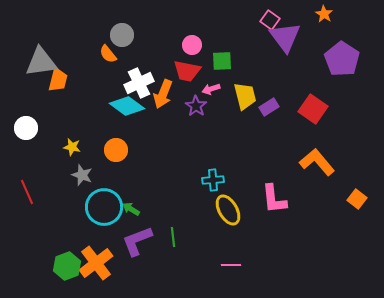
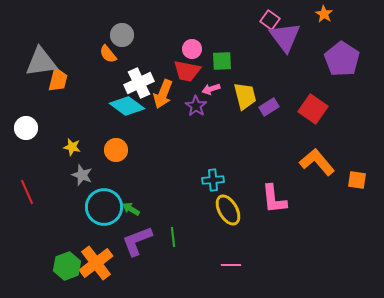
pink circle: moved 4 px down
orange square: moved 19 px up; rotated 30 degrees counterclockwise
